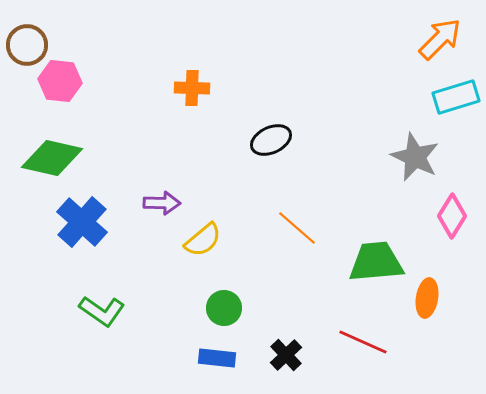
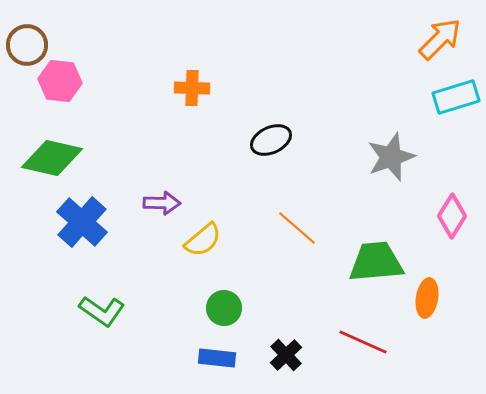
gray star: moved 24 px left; rotated 27 degrees clockwise
